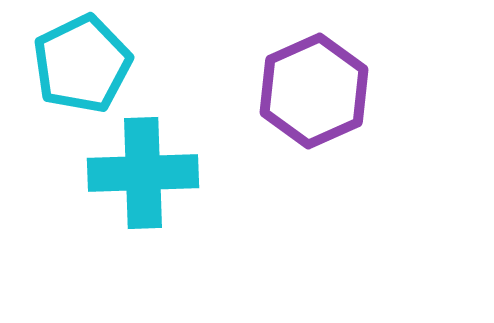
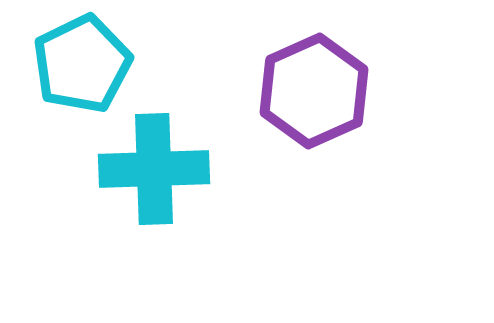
cyan cross: moved 11 px right, 4 px up
